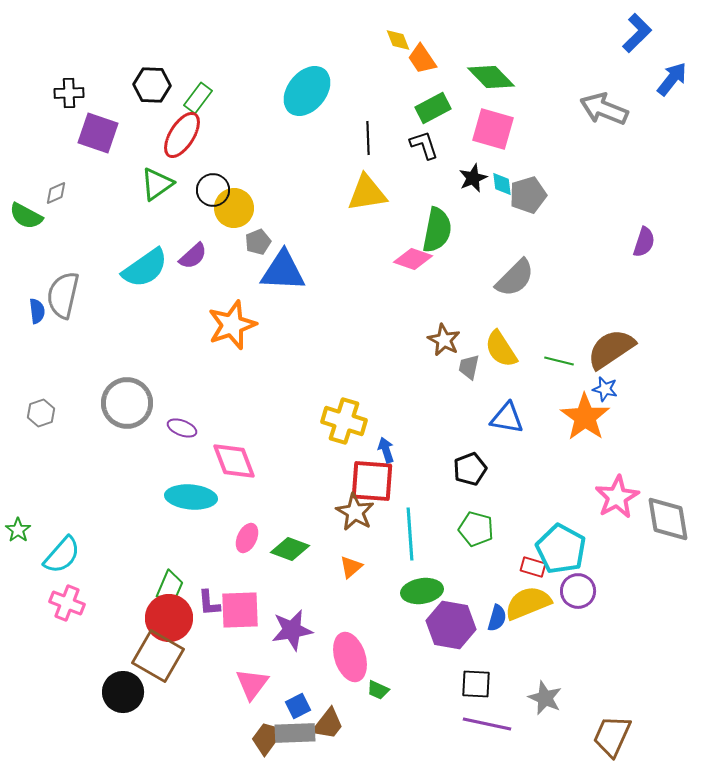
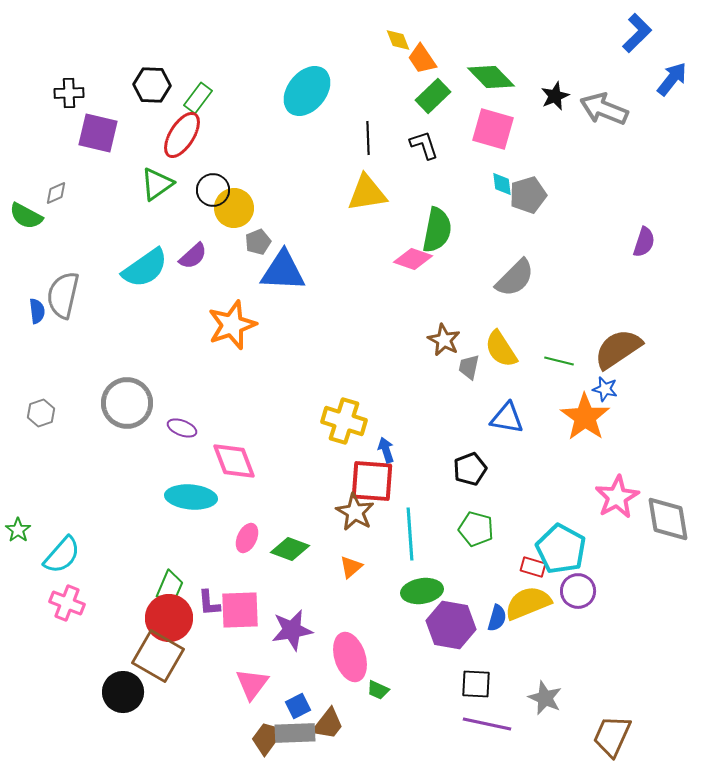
green rectangle at (433, 108): moved 12 px up; rotated 16 degrees counterclockwise
purple square at (98, 133): rotated 6 degrees counterclockwise
black star at (473, 178): moved 82 px right, 82 px up
brown semicircle at (611, 349): moved 7 px right
